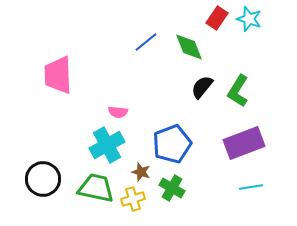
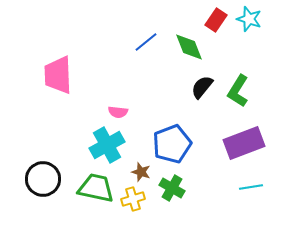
red rectangle: moved 1 px left, 2 px down
